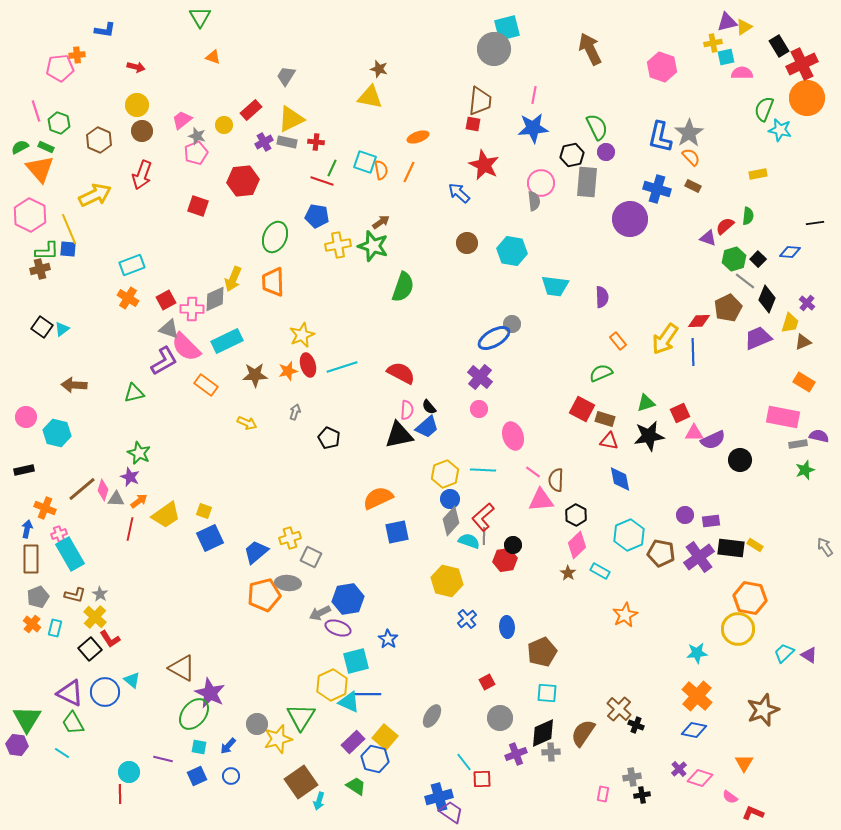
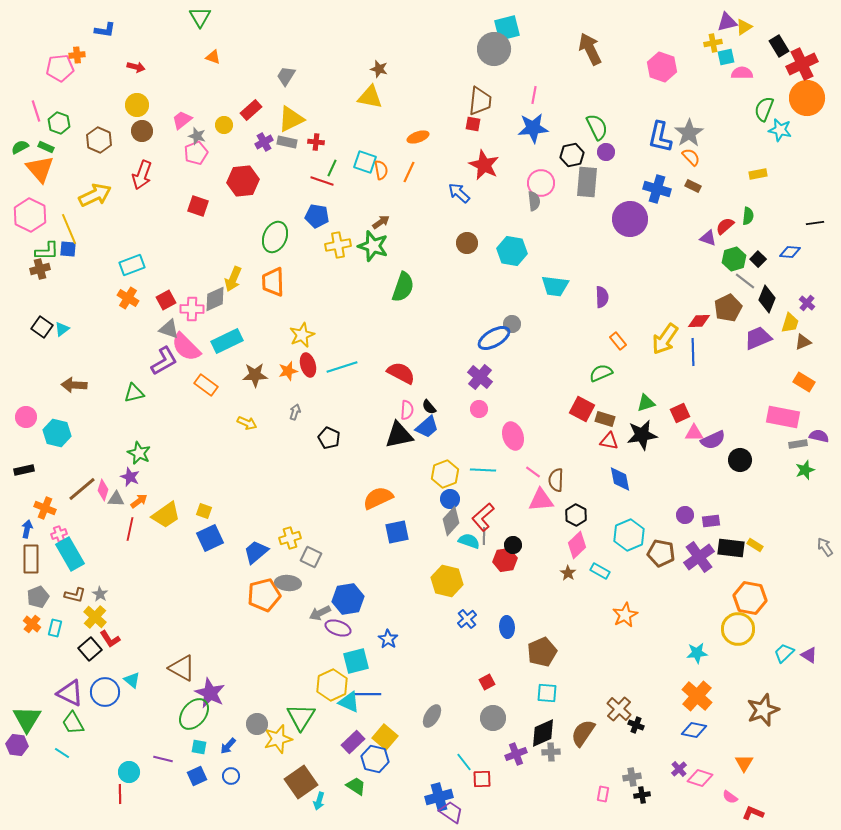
black star at (649, 436): moved 7 px left, 1 px up
gray circle at (500, 718): moved 7 px left
